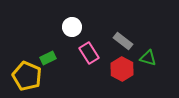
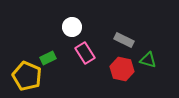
gray rectangle: moved 1 px right, 1 px up; rotated 12 degrees counterclockwise
pink rectangle: moved 4 px left
green triangle: moved 2 px down
red hexagon: rotated 15 degrees counterclockwise
